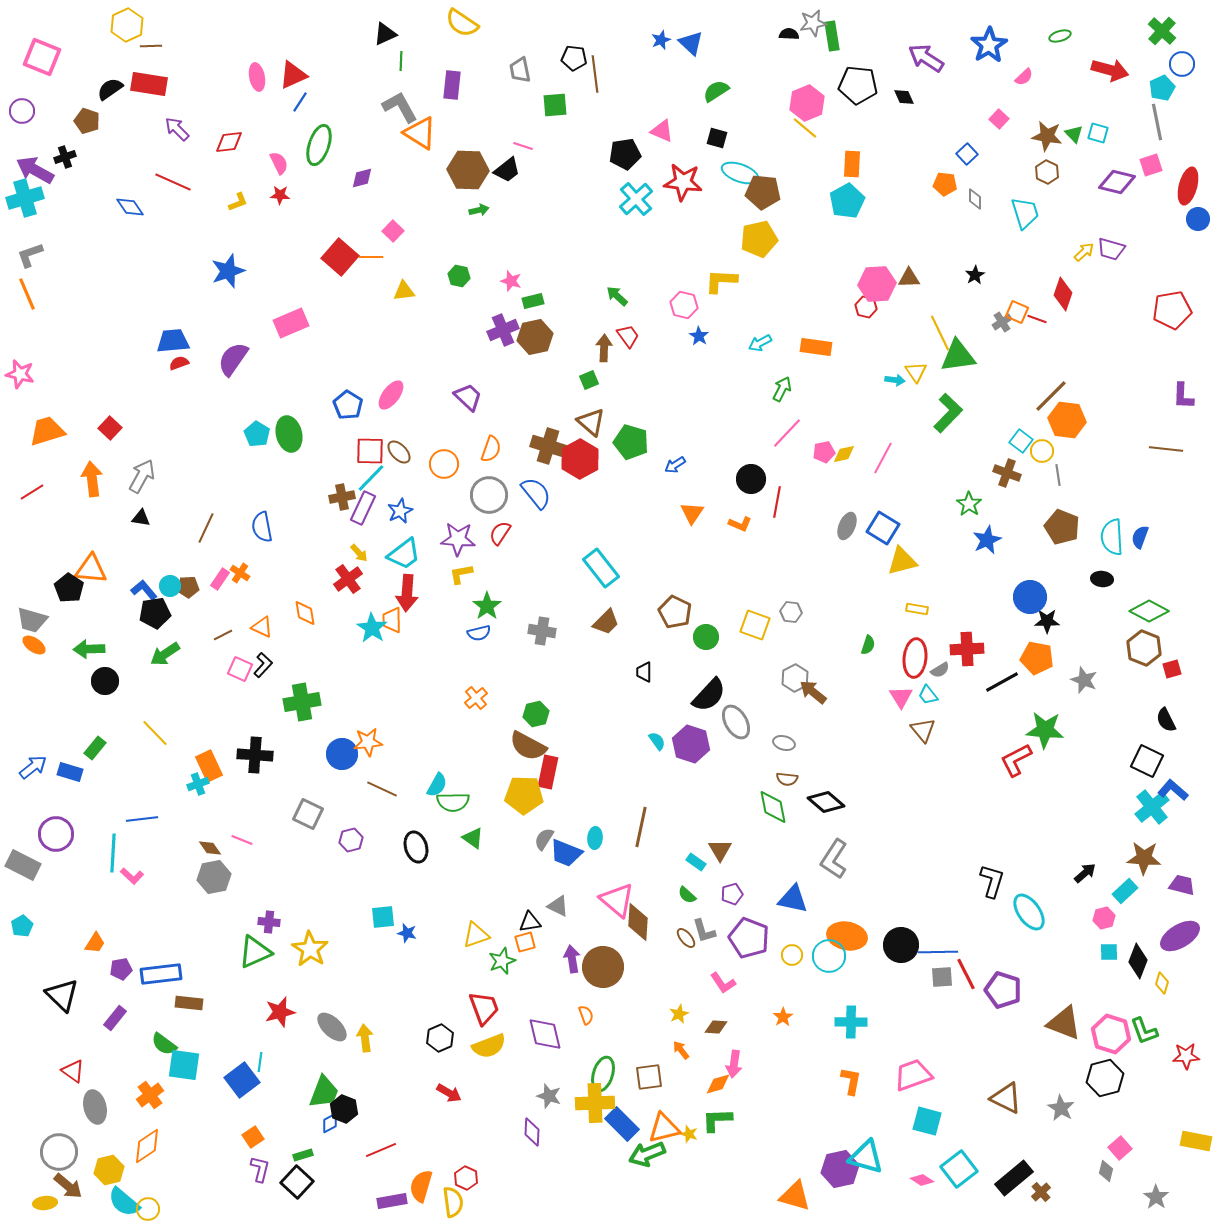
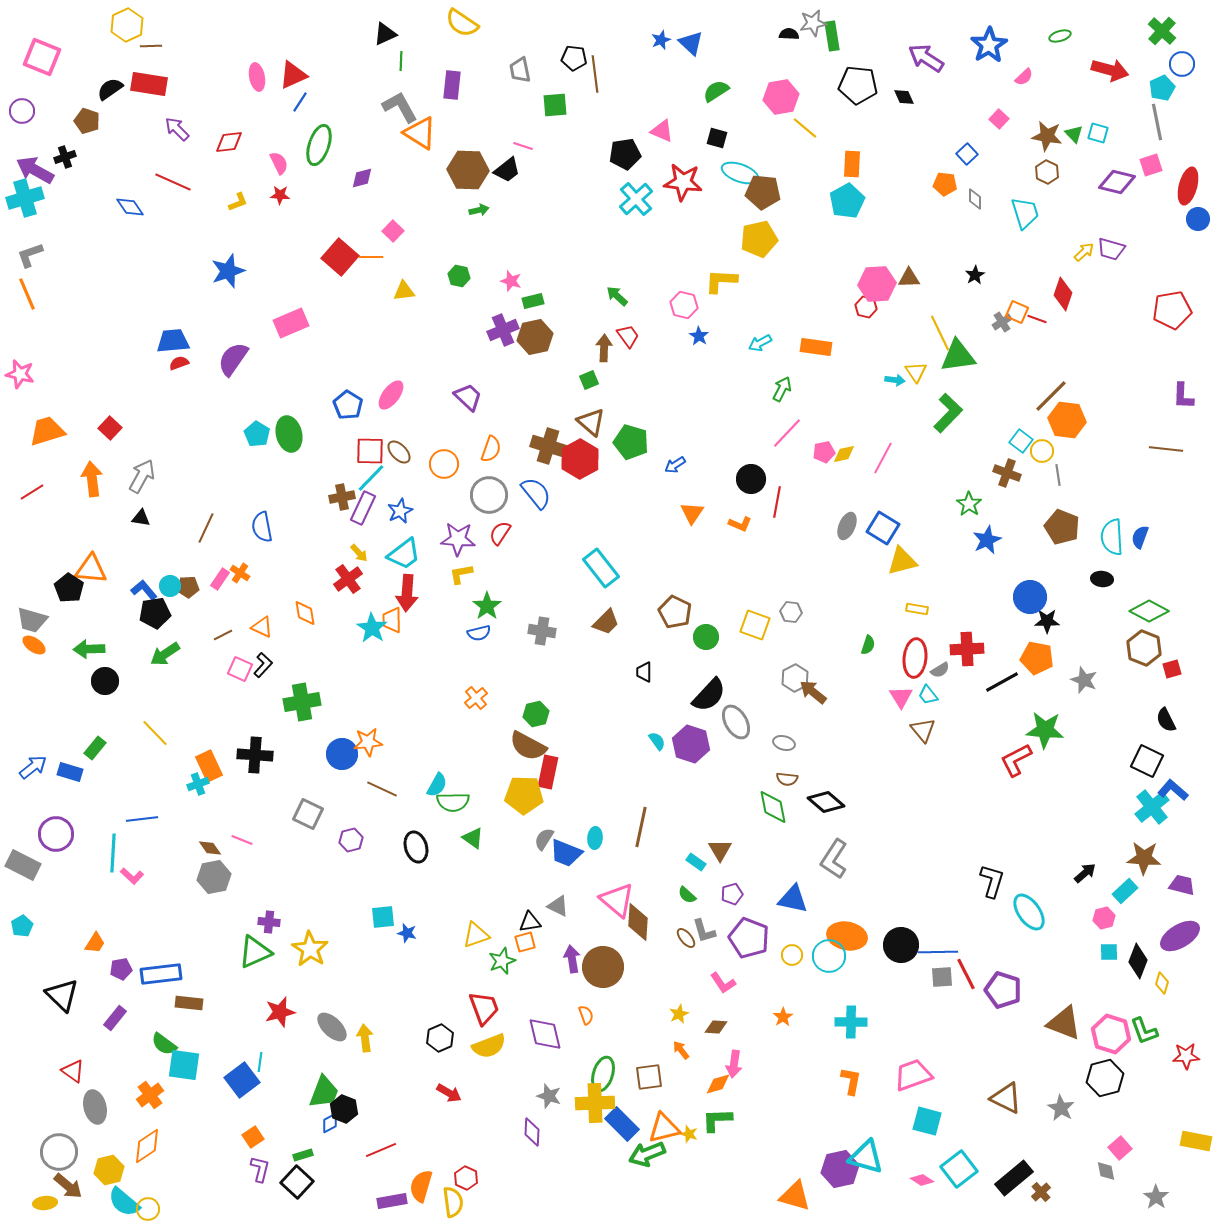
pink hexagon at (807, 103): moved 26 px left, 6 px up; rotated 12 degrees clockwise
gray diamond at (1106, 1171): rotated 25 degrees counterclockwise
